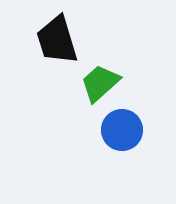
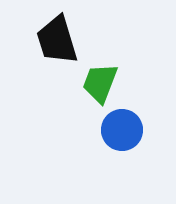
green trapezoid: rotated 27 degrees counterclockwise
